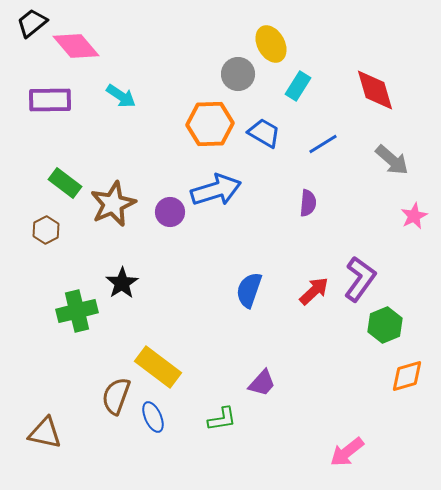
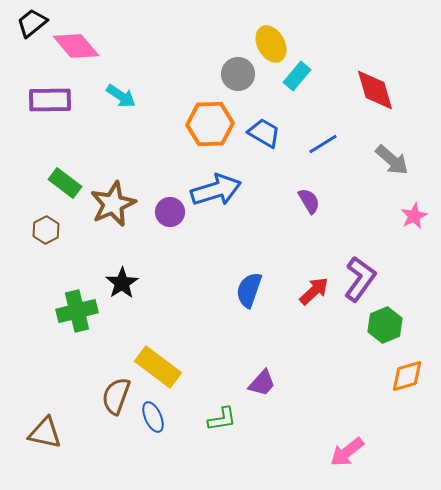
cyan rectangle: moved 1 px left, 10 px up; rotated 8 degrees clockwise
purple semicircle: moved 1 px right, 2 px up; rotated 36 degrees counterclockwise
